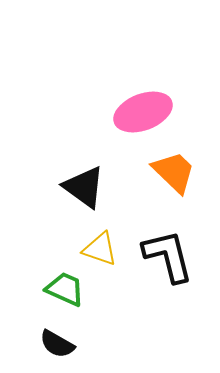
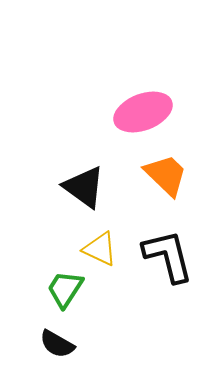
orange trapezoid: moved 8 px left, 3 px down
yellow triangle: rotated 6 degrees clockwise
green trapezoid: rotated 81 degrees counterclockwise
